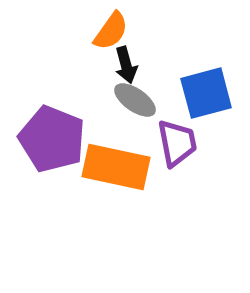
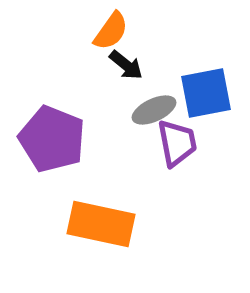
black arrow: rotated 36 degrees counterclockwise
blue square: rotated 4 degrees clockwise
gray ellipse: moved 19 px right, 10 px down; rotated 60 degrees counterclockwise
orange rectangle: moved 15 px left, 57 px down
